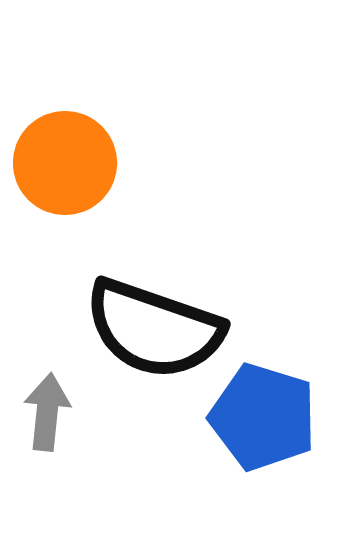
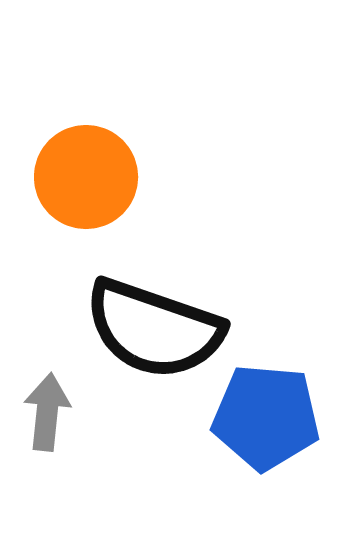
orange circle: moved 21 px right, 14 px down
blue pentagon: moved 3 px right; rotated 12 degrees counterclockwise
